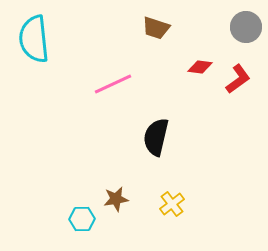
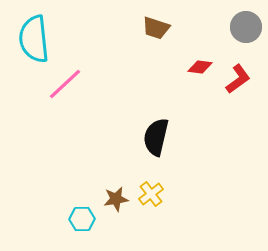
pink line: moved 48 px left; rotated 18 degrees counterclockwise
yellow cross: moved 21 px left, 10 px up
